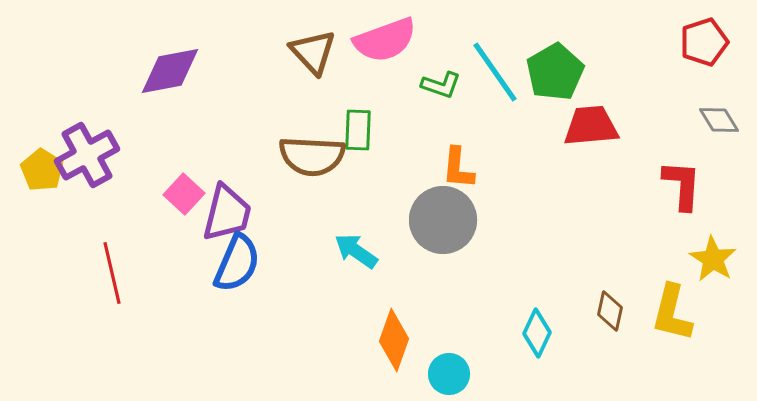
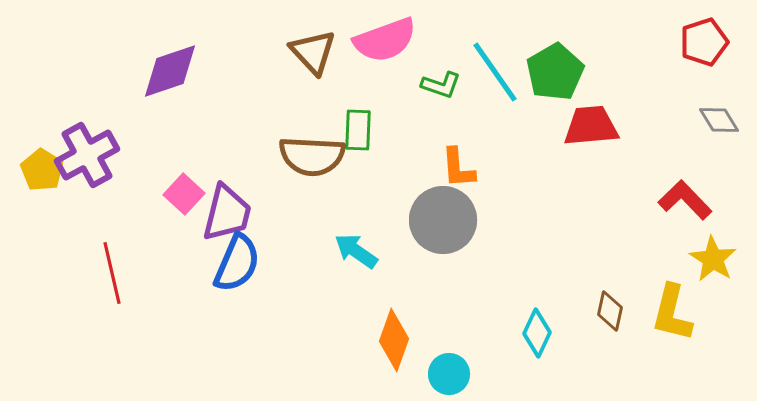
purple diamond: rotated 8 degrees counterclockwise
orange L-shape: rotated 9 degrees counterclockwise
red L-shape: moved 3 px right, 15 px down; rotated 48 degrees counterclockwise
